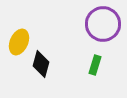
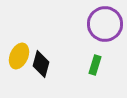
purple circle: moved 2 px right
yellow ellipse: moved 14 px down
